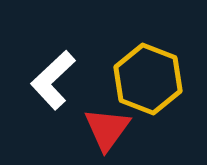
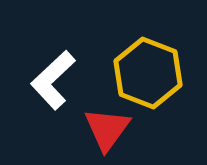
yellow hexagon: moved 6 px up
